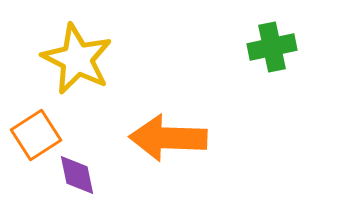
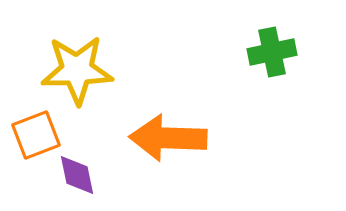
green cross: moved 5 px down
yellow star: moved 11 px down; rotated 28 degrees counterclockwise
orange square: rotated 12 degrees clockwise
